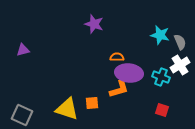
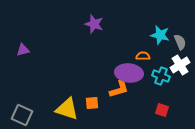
orange semicircle: moved 26 px right, 1 px up
cyan cross: moved 1 px up
